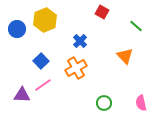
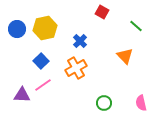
yellow hexagon: moved 8 px down; rotated 10 degrees clockwise
